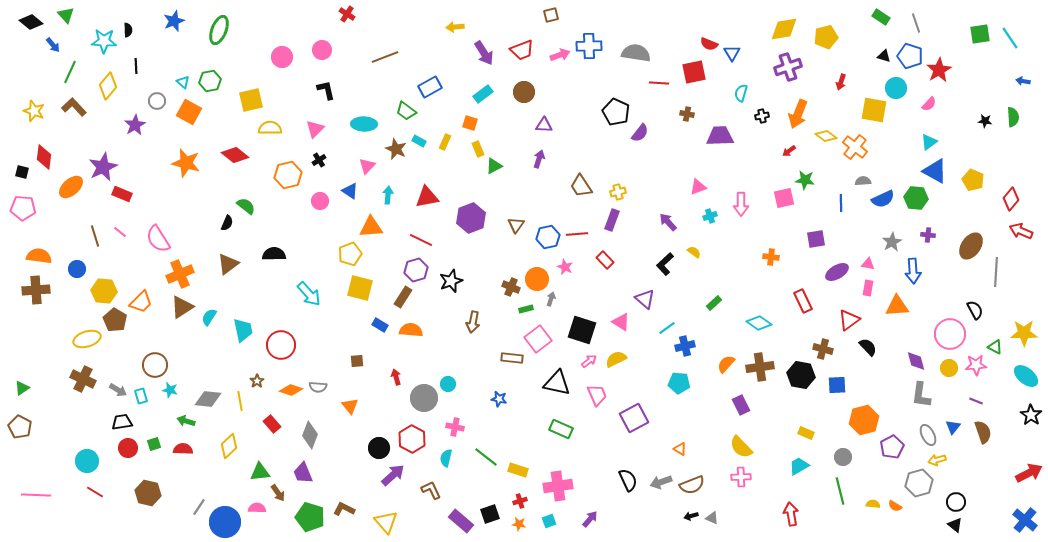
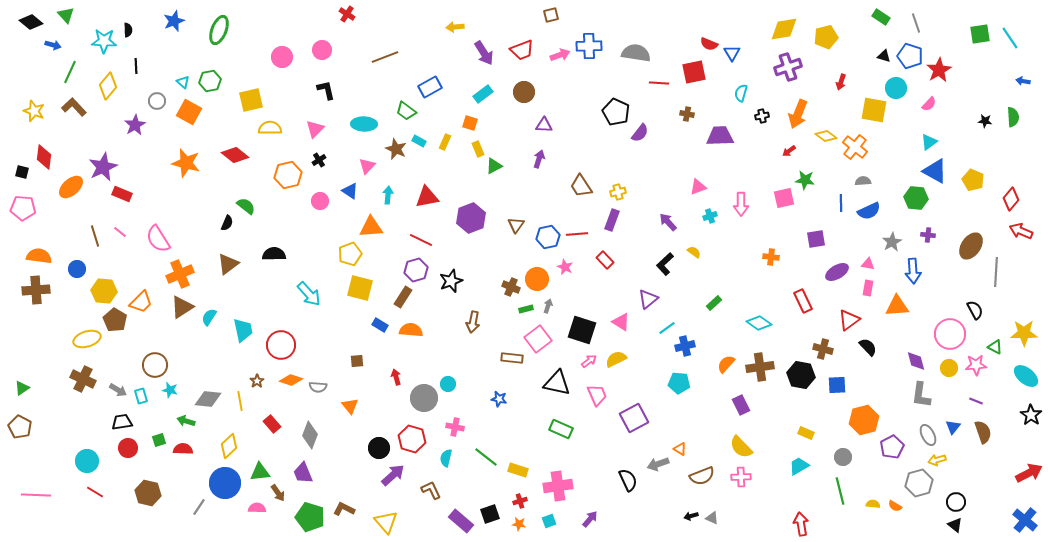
blue arrow at (53, 45): rotated 35 degrees counterclockwise
blue semicircle at (883, 199): moved 14 px left, 12 px down
gray arrow at (551, 299): moved 3 px left, 7 px down
purple triangle at (645, 299): moved 3 px right; rotated 40 degrees clockwise
orange diamond at (291, 390): moved 10 px up
red hexagon at (412, 439): rotated 12 degrees counterclockwise
green square at (154, 444): moved 5 px right, 4 px up
gray arrow at (661, 482): moved 3 px left, 18 px up
brown semicircle at (692, 485): moved 10 px right, 9 px up
red arrow at (791, 514): moved 10 px right, 10 px down
blue circle at (225, 522): moved 39 px up
